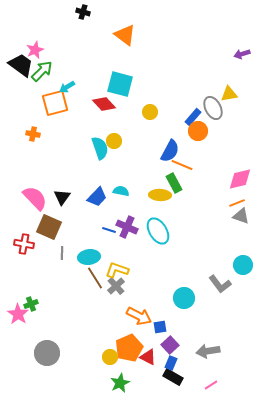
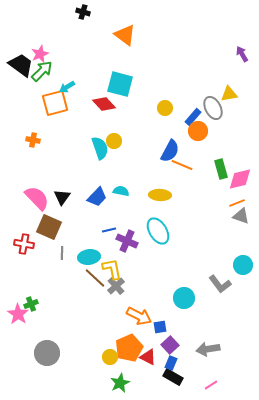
pink star at (35, 50): moved 5 px right, 4 px down
purple arrow at (242, 54): rotated 77 degrees clockwise
yellow circle at (150, 112): moved 15 px right, 4 px up
orange cross at (33, 134): moved 6 px down
green rectangle at (174, 183): moved 47 px right, 14 px up; rotated 12 degrees clockwise
pink semicircle at (35, 198): moved 2 px right
purple cross at (127, 227): moved 14 px down
blue line at (109, 230): rotated 32 degrees counterclockwise
yellow L-shape at (117, 270): moved 5 px left, 1 px up; rotated 60 degrees clockwise
brown line at (95, 278): rotated 15 degrees counterclockwise
gray arrow at (208, 351): moved 2 px up
